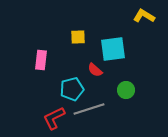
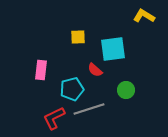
pink rectangle: moved 10 px down
